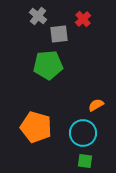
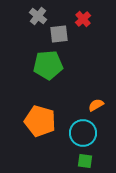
orange pentagon: moved 4 px right, 6 px up
